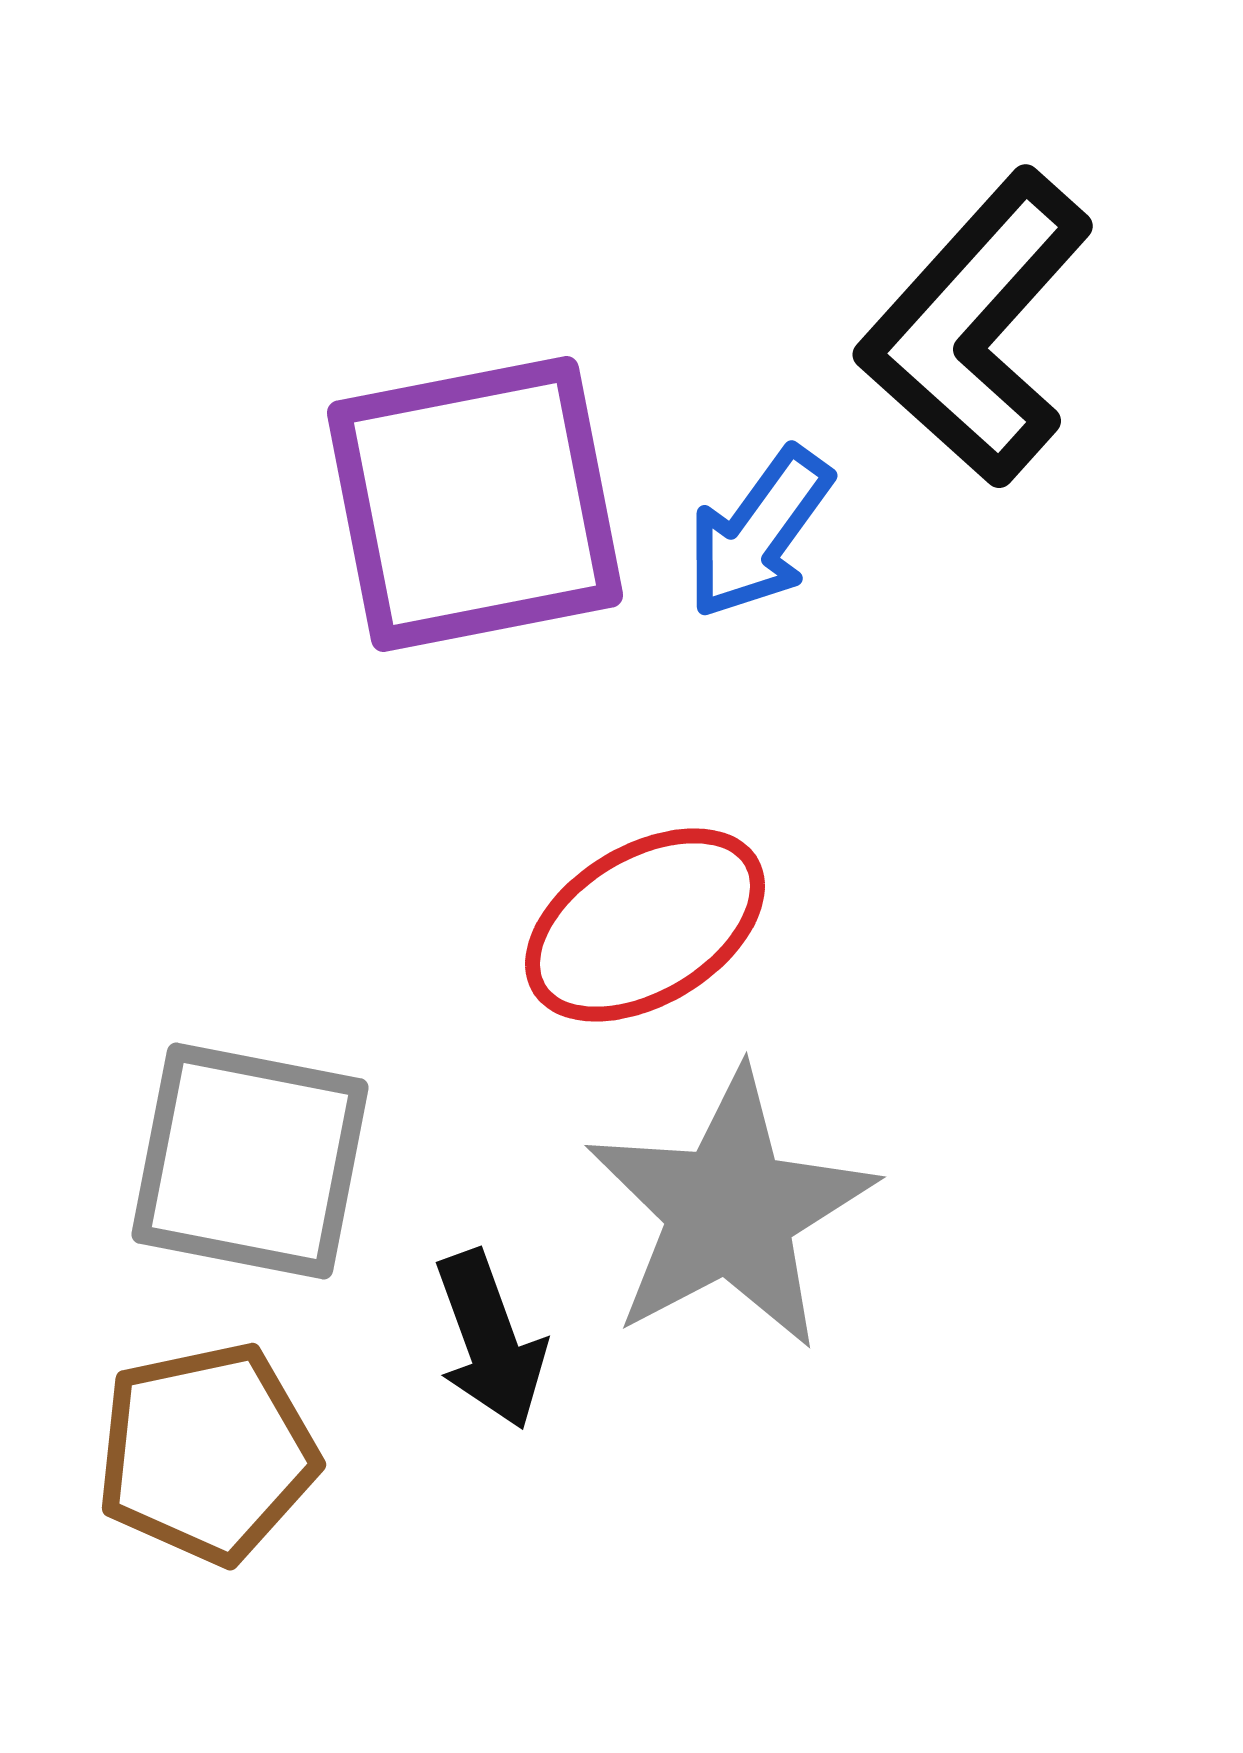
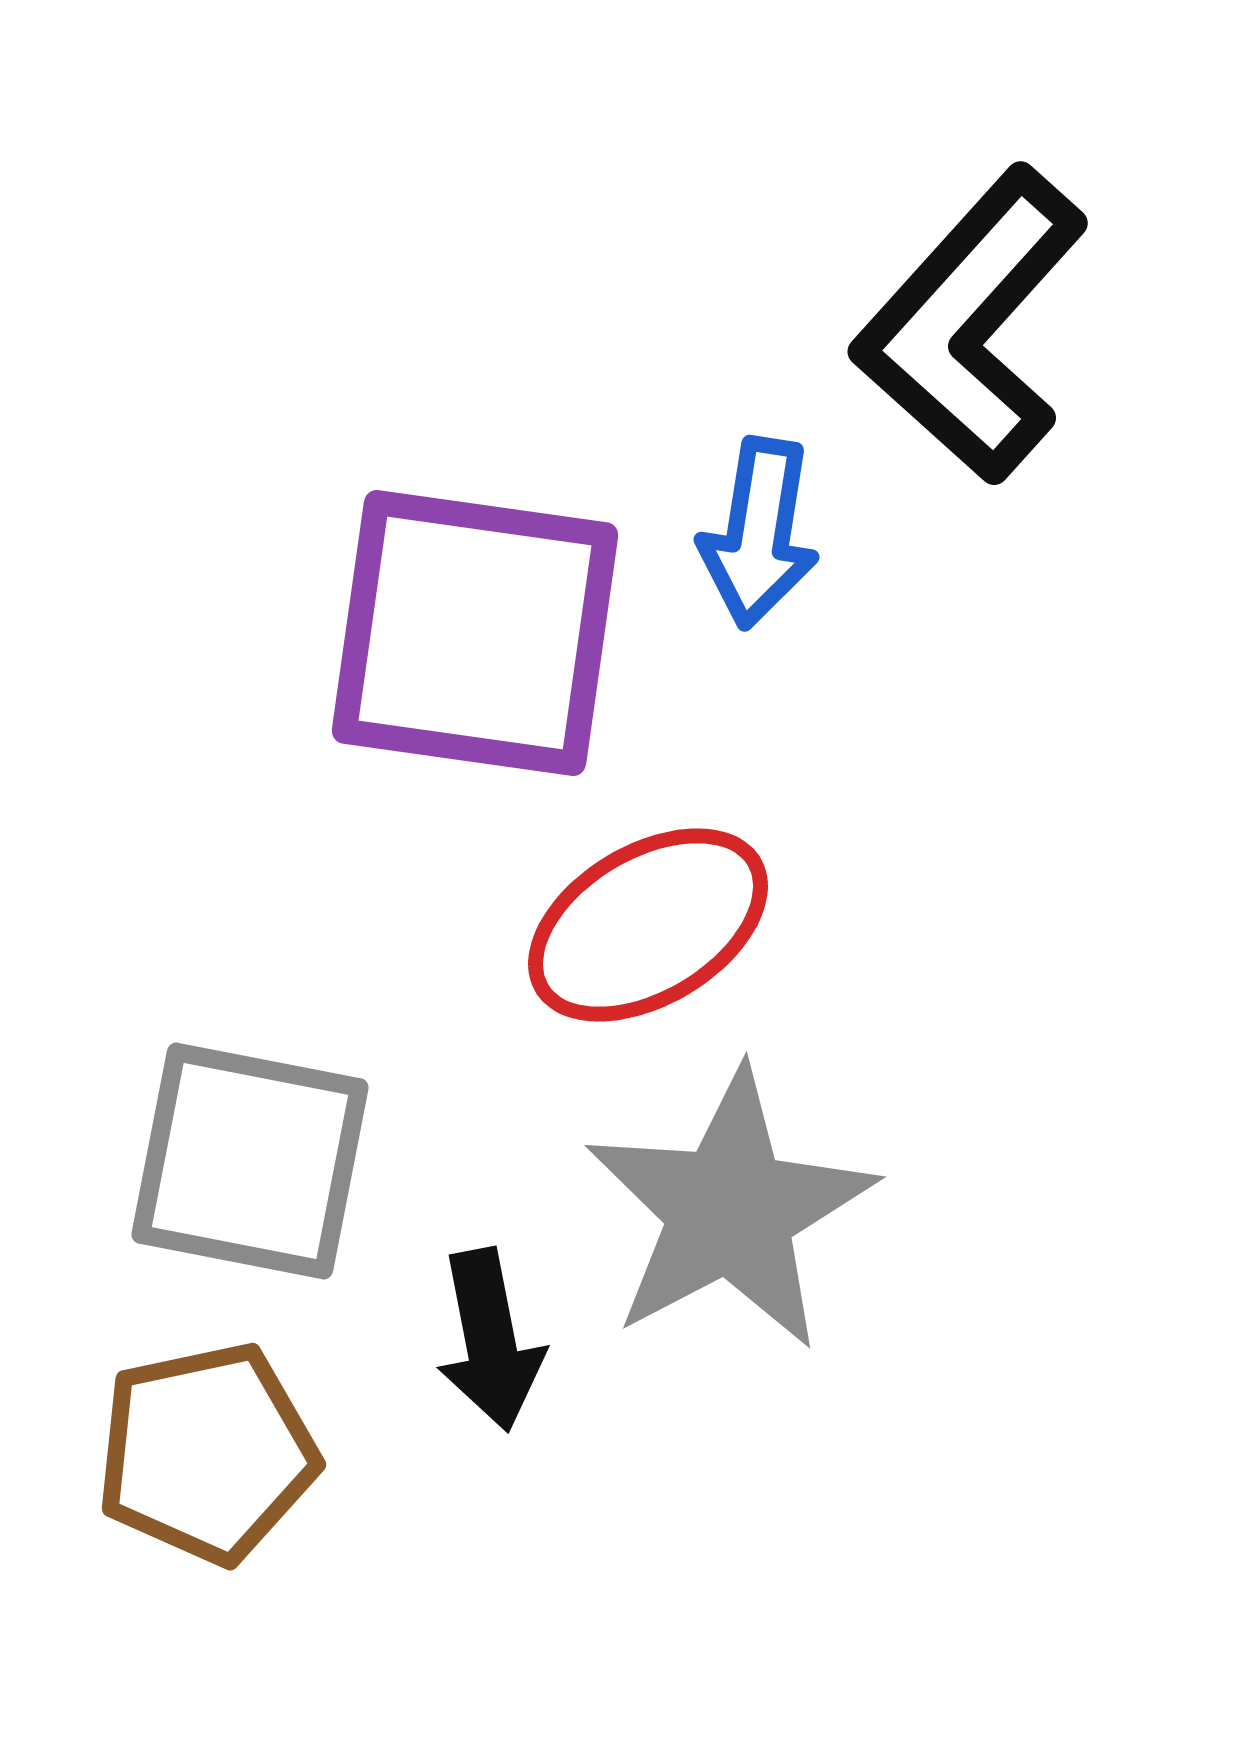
black L-shape: moved 5 px left, 3 px up
purple square: moved 129 px down; rotated 19 degrees clockwise
blue arrow: rotated 27 degrees counterclockwise
red ellipse: moved 3 px right
black arrow: rotated 9 degrees clockwise
